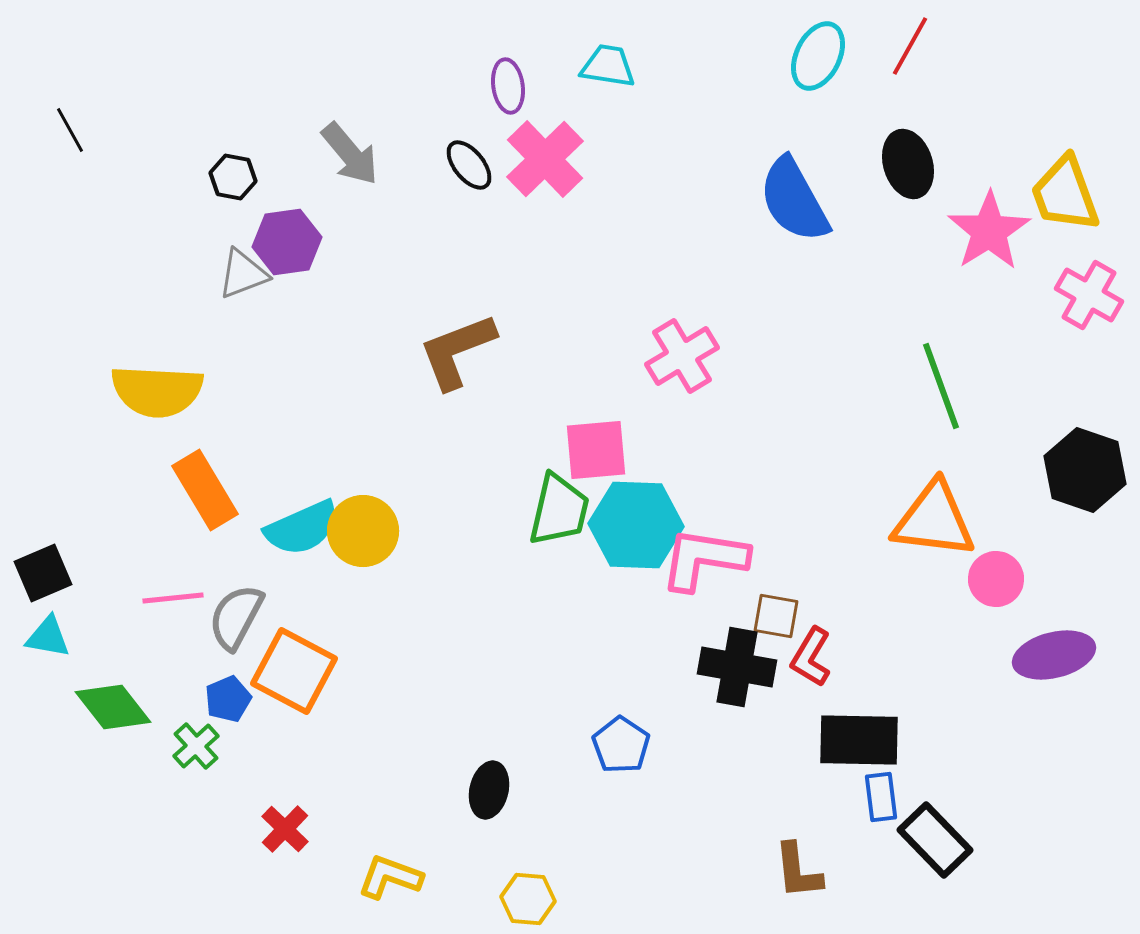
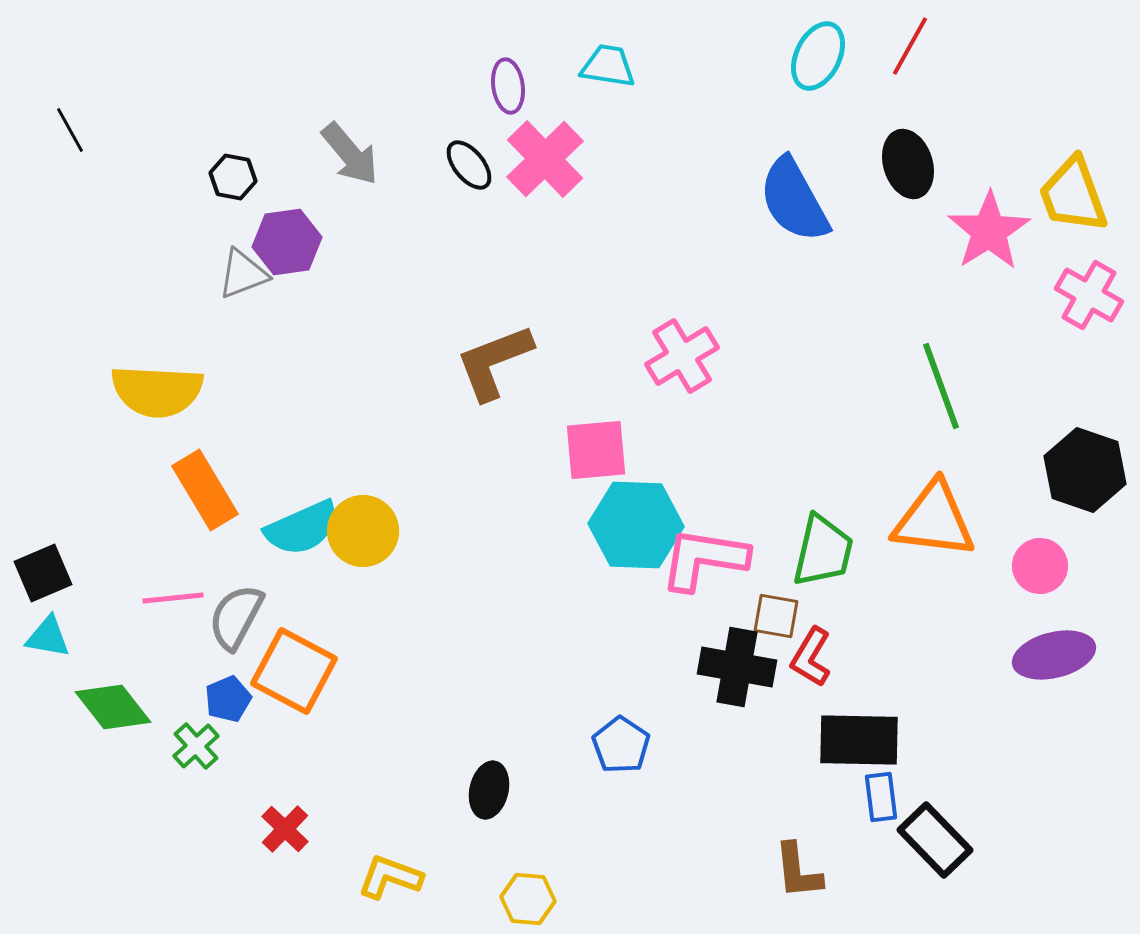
yellow trapezoid at (1065, 194): moved 8 px right, 1 px down
brown L-shape at (457, 351): moved 37 px right, 11 px down
green trapezoid at (559, 510): moved 264 px right, 41 px down
pink circle at (996, 579): moved 44 px right, 13 px up
